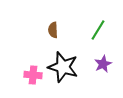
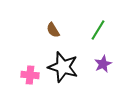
brown semicircle: rotated 28 degrees counterclockwise
pink cross: moved 3 px left
